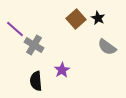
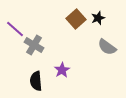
black star: rotated 24 degrees clockwise
